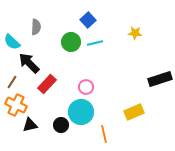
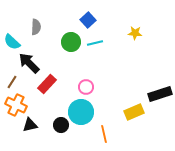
black rectangle: moved 15 px down
